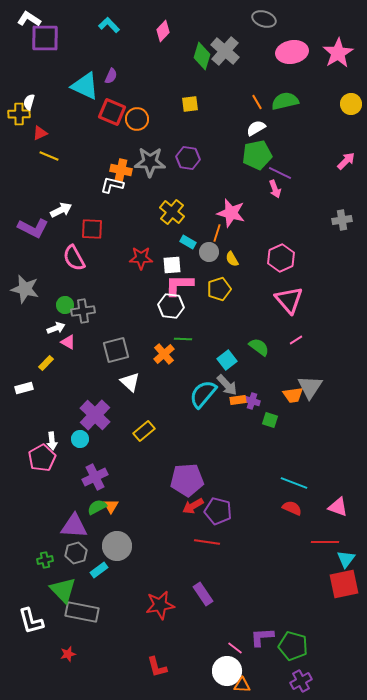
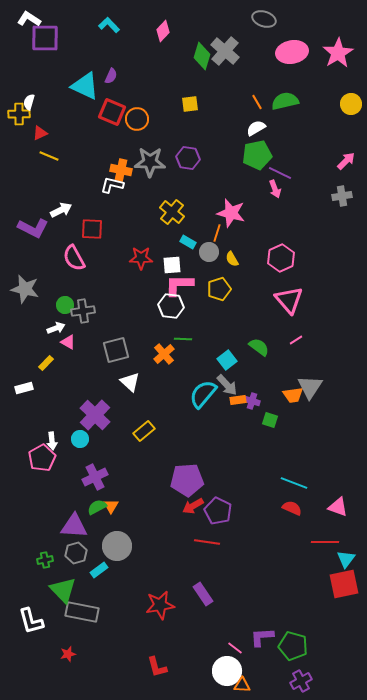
gray cross at (342, 220): moved 24 px up
purple pentagon at (218, 511): rotated 12 degrees clockwise
